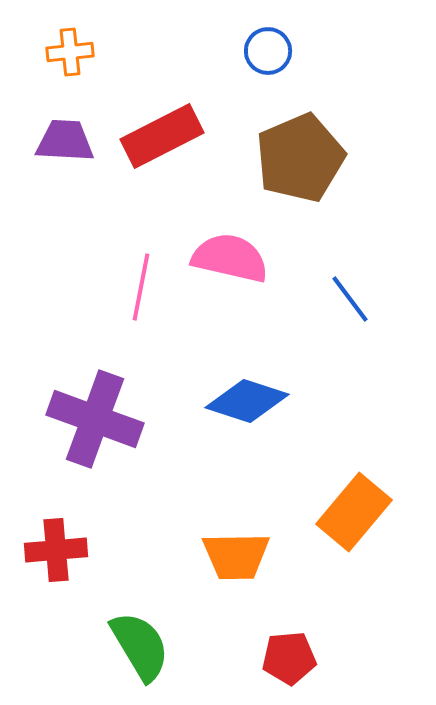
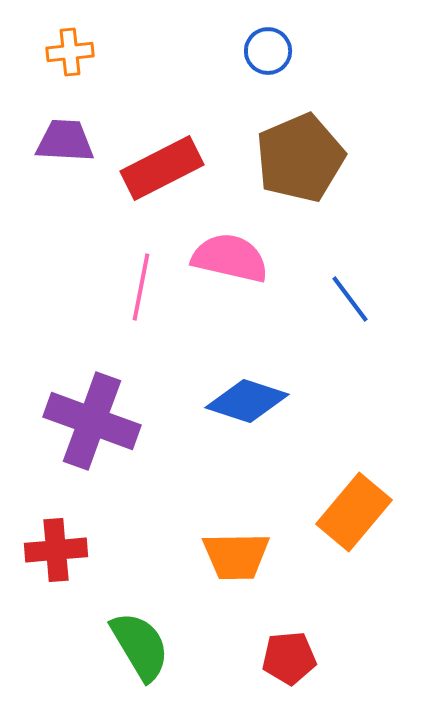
red rectangle: moved 32 px down
purple cross: moved 3 px left, 2 px down
